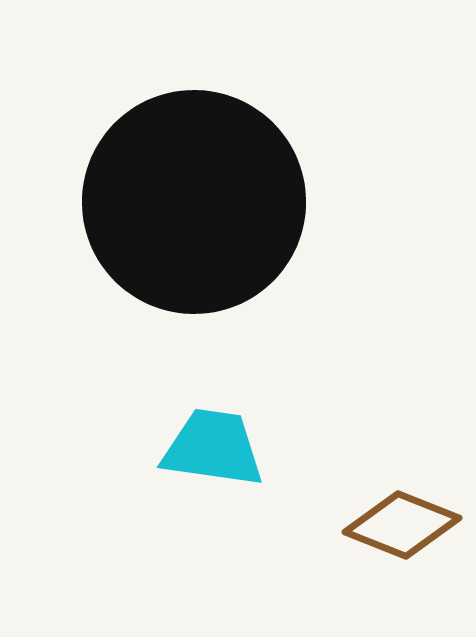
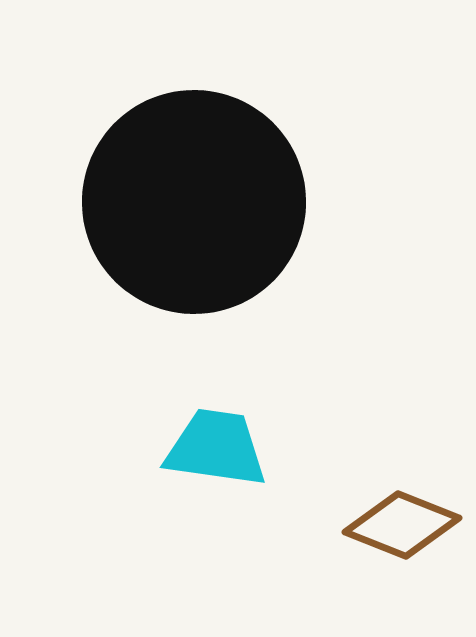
cyan trapezoid: moved 3 px right
